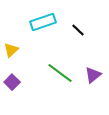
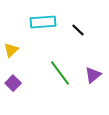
cyan rectangle: rotated 15 degrees clockwise
green line: rotated 16 degrees clockwise
purple square: moved 1 px right, 1 px down
